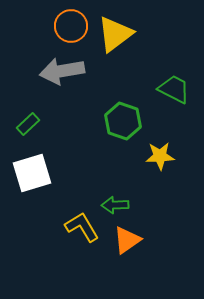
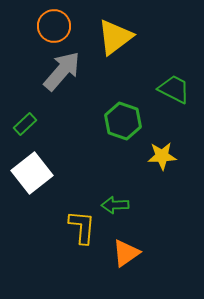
orange circle: moved 17 px left
yellow triangle: moved 3 px down
gray arrow: rotated 141 degrees clockwise
green rectangle: moved 3 px left
yellow star: moved 2 px right
white square: rotated 21 degrees counterclockwise
yellow L-shape: rotated 36 degrees clockwise
orange triangle: moved 1 px left, 13 px down
